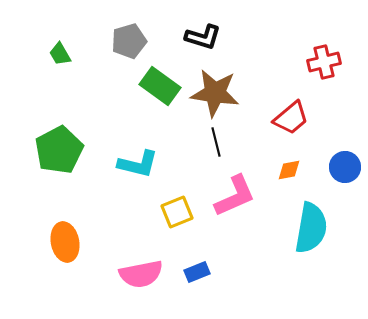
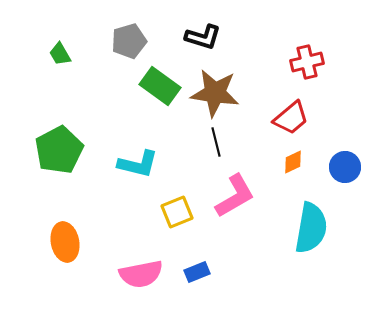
red cross: moved 17 px left
orange diamond: moved 4 px right, 8 px up; rotated 15 degrees counterclockwise
pink L-shape: rotated 6 degrees counterclockwise
